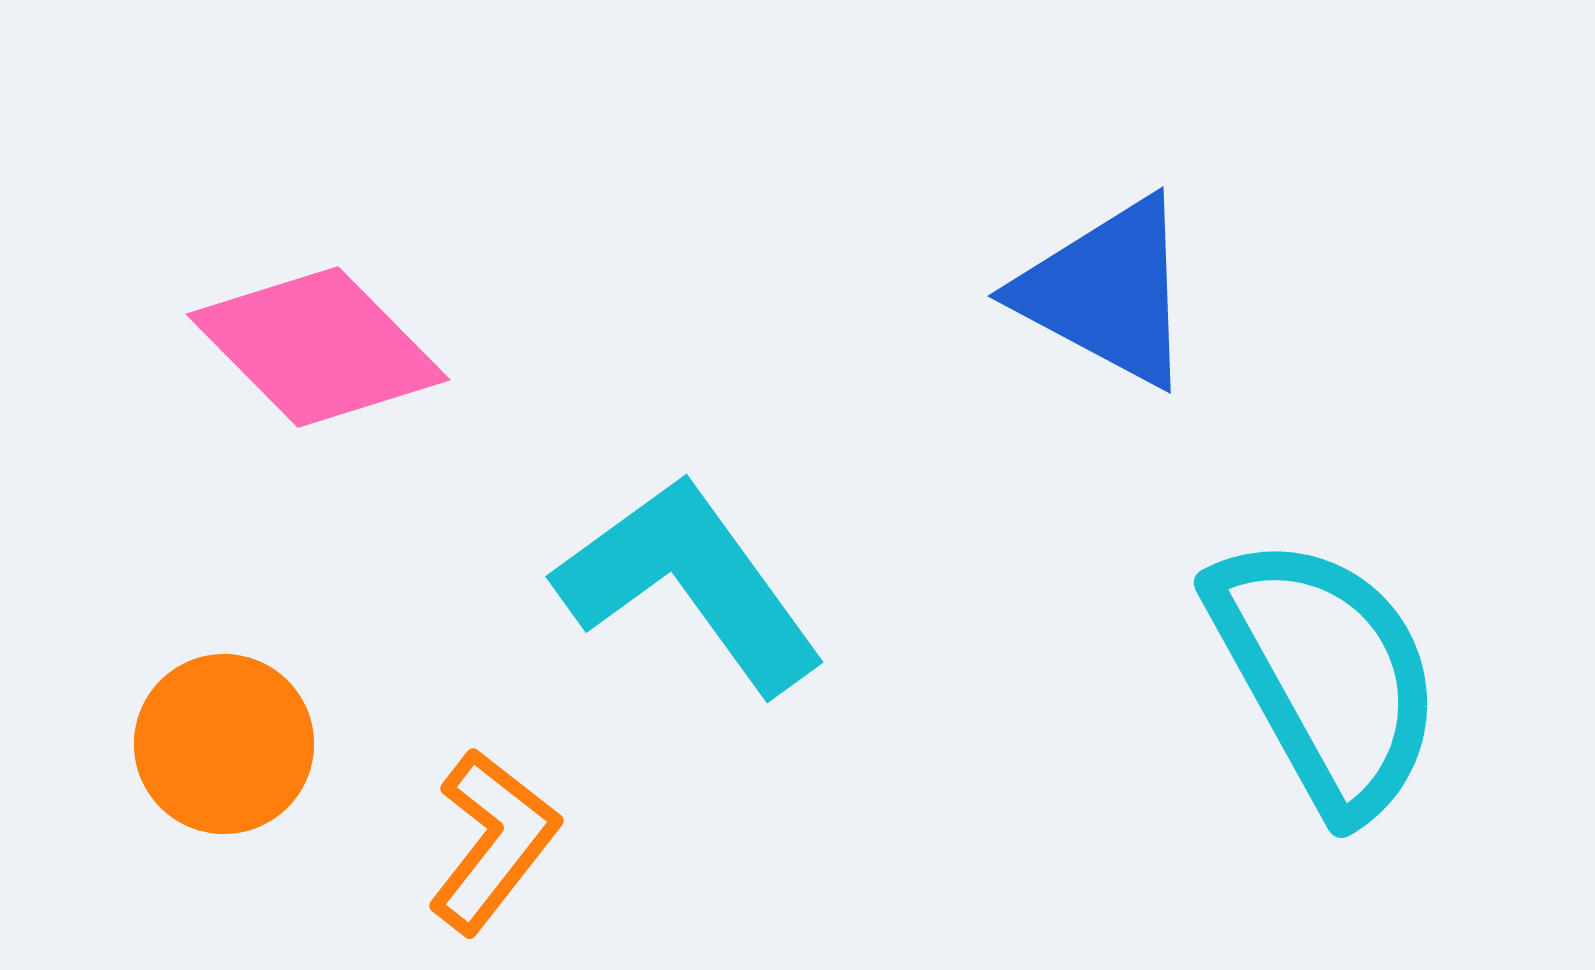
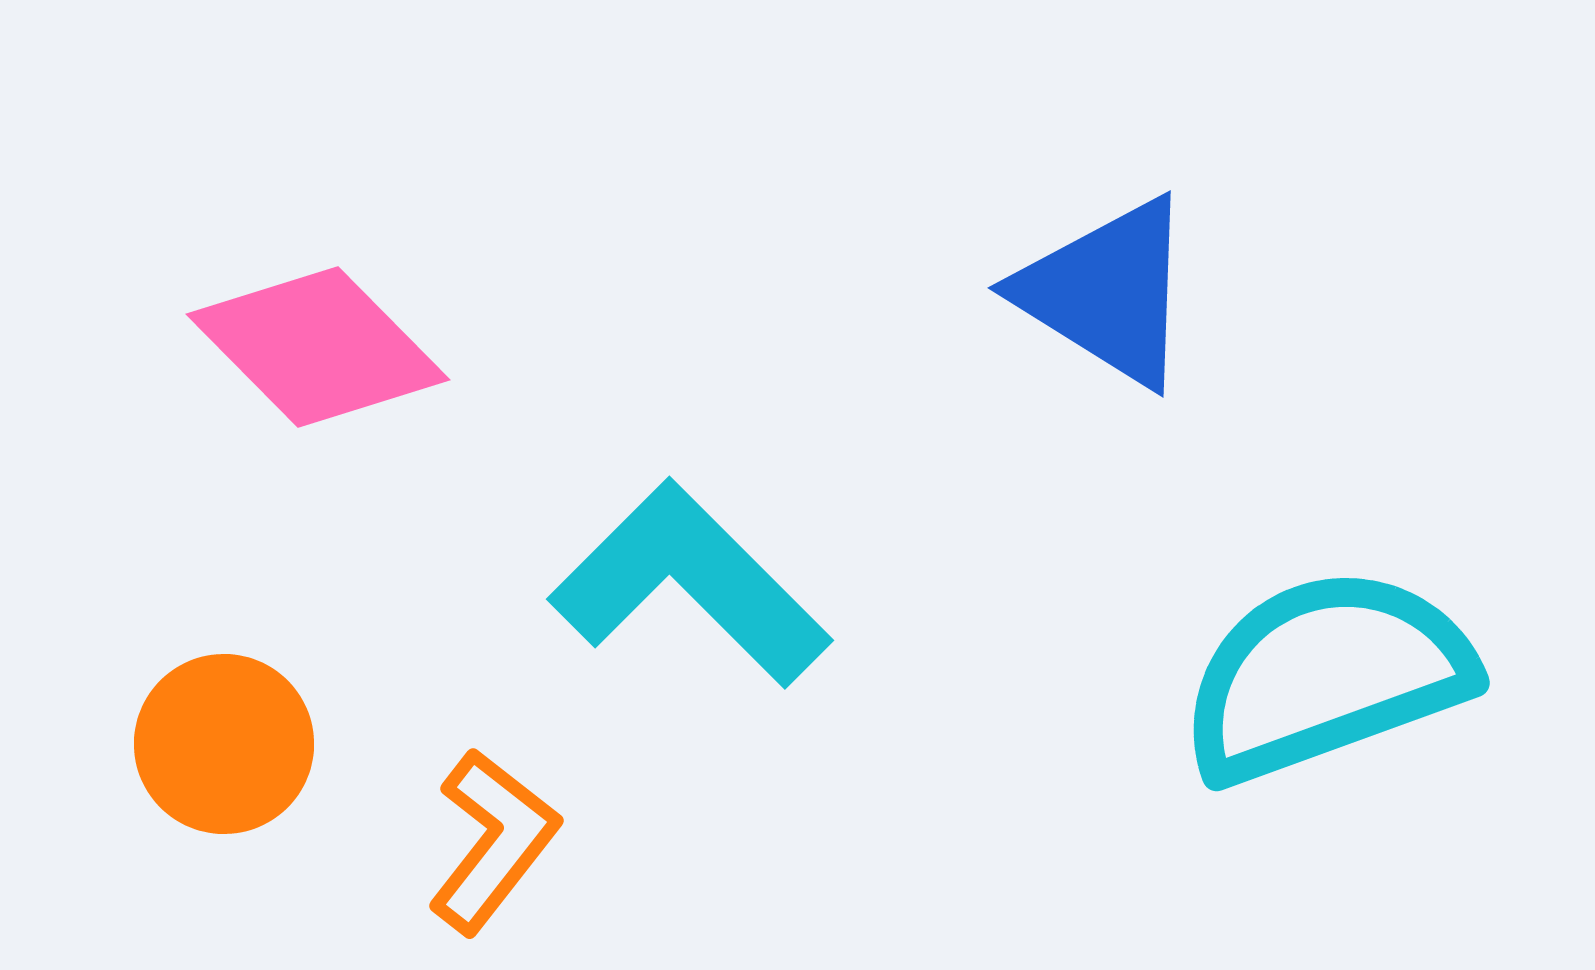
blue triangle: rotated 4 degrees clockwise
cyan L-shape: rotated 9 degrees counterclockwise
cyan semicircle: rotated 81 degrees counterclockwise
